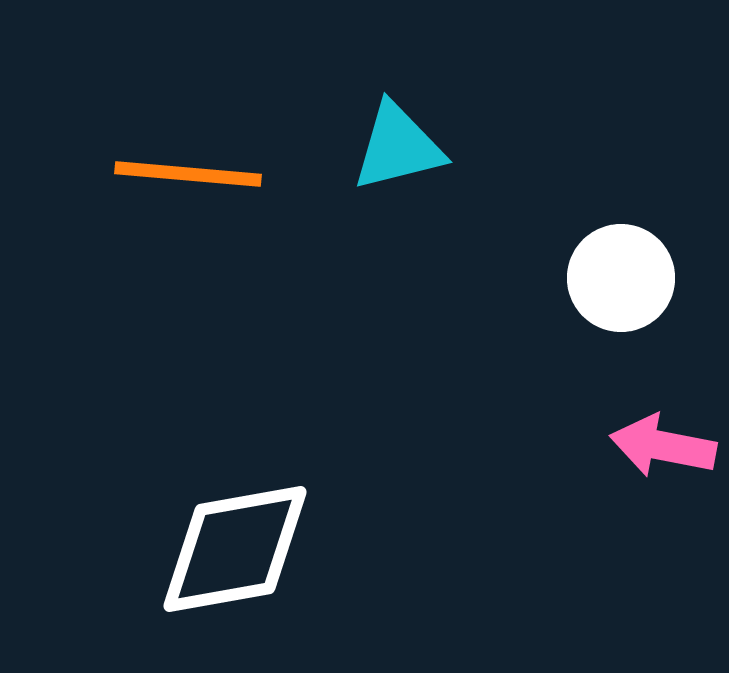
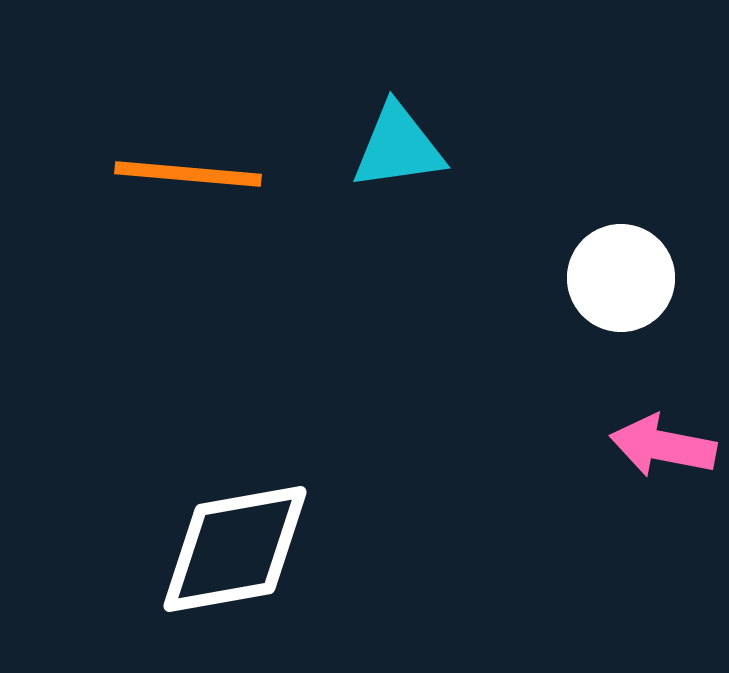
cyan triangle: rotated 6 degrees clockwise
